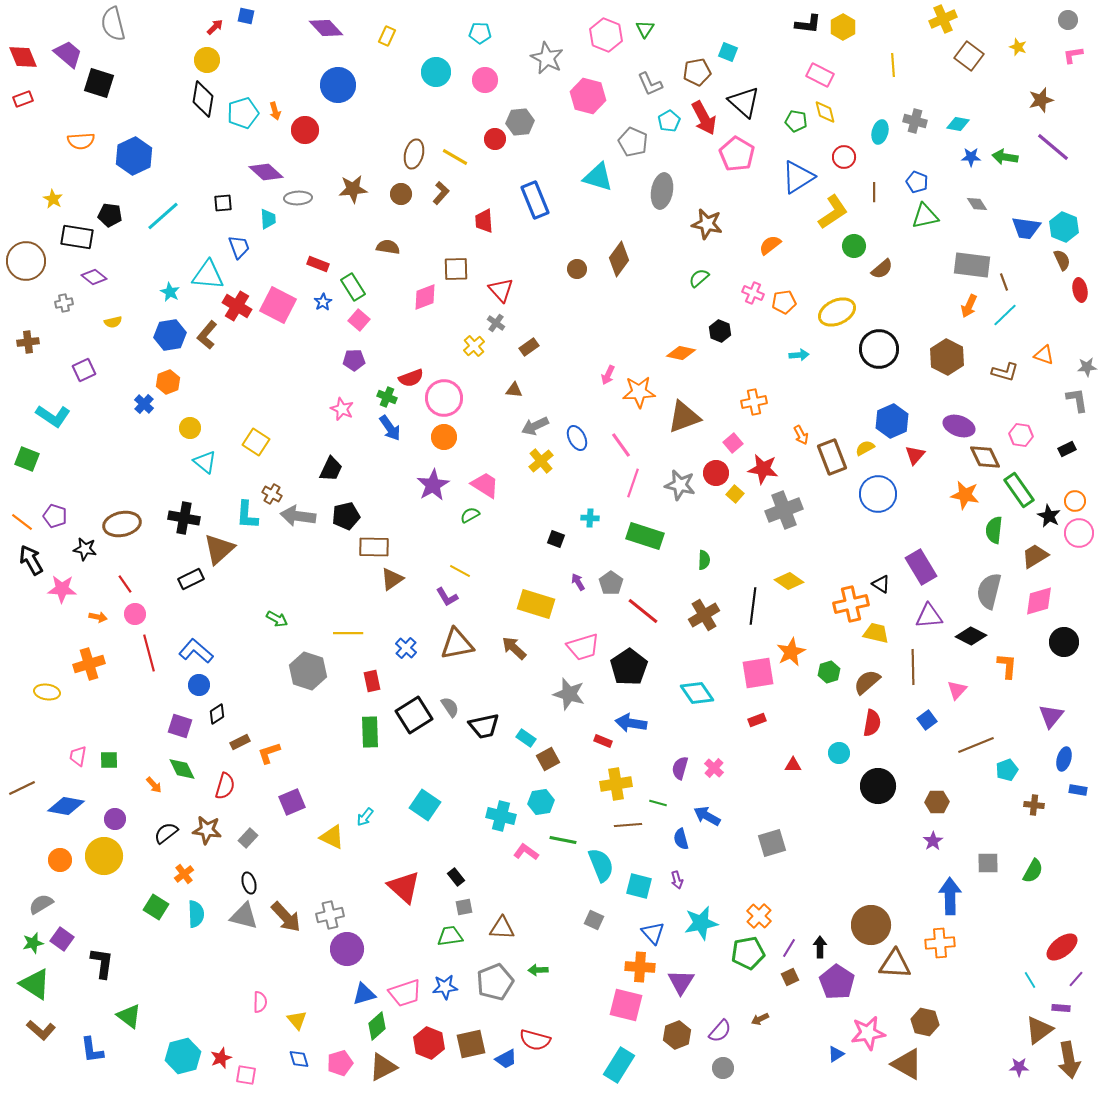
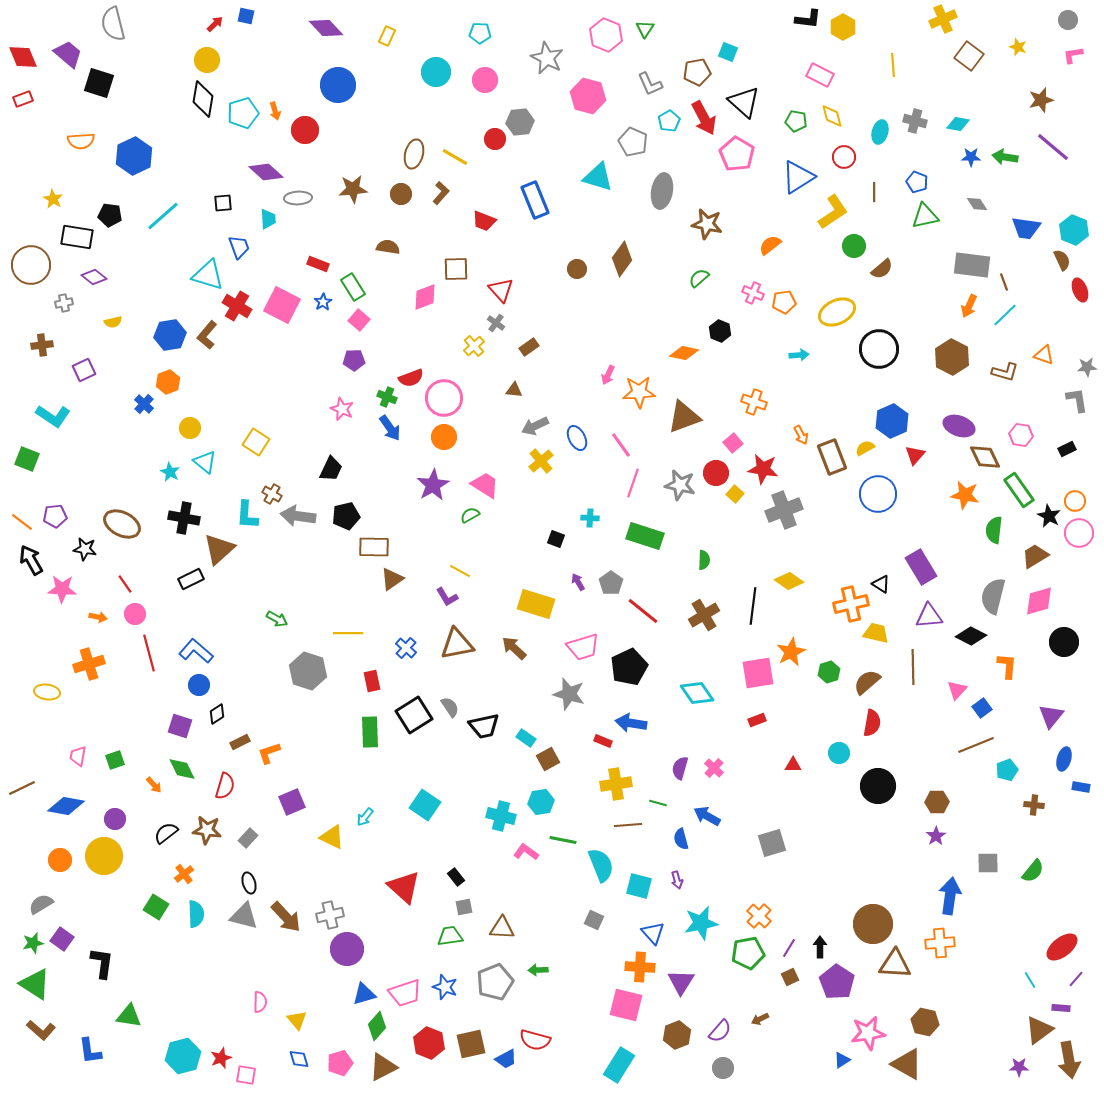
black L-shape at (808, 24): moved 5 px up
red arrow at (215, 27): moved 3 px up
yellow diamond at (825, 112): moved 7 px right, 4 px down
red trapezoid at (484, 221): rotated 65 degrees counterclockwise
cyan hexagon at (1064, 227): moved 10 px right, 3 px down
brown diamond at (619, 259): moved 3 px right
brown circle at (26, 261): moved 5 px right, 4 px down
cyan triangle at (208, 275): rotated 12 degrees clockwise
red ellipse at (1080, 290): rotated 10 degrees counterclockwise
cyan star at (170, 292): moved 180 px down
pink square at (278, 305): moved 4 px right
brown cross at (28, 342): moved 14 px right, 3 px down
orange diamond at (681, 353): moved 3 px right
brown hexagon at (947, 357): moved 5 px right
orange cross at (754, 402): rotated 30 degrees clockwise
purple pentagon at (55, 516): rotated 25 degrees counterclockwise
brown ellipse at (122, 524): rotated 39 degrees clockwise
gray semicircle at (989, 591): moved 4 px right, 5 px down
black pentagon at (629, 667): rotated 9 degrees clockwise
blue square at (927, 720): moved 55 px right, 12 px up
green square at (109, 760): moved 6 px right; rotated 18 degrees counterclockwise
blue rectangle at (1078, 790): moved 3 px right, 3 px up
purple star at (933, 841): moved 3 px right, 5 px up
green semicircle at (1033, 871): rotated 10 degrees clockwise
blue arrow at (950, 896): rotated 9 degrees clockwise
brown circle at (871, 925): moved 2 px right, 1 px up
blue star at (445, 987): rotated 25 degrees clockwise
green triangle at (129, 1016): rotated 28 degrees counterclockwise
green diamond at (377, 1026): rotated 8 degrees counterclockwise
blue L-shape at (92, 1050): moved 2 px left, 1 px down
blue triangle at (836, 1054): moved 6 px right, 6 px down
